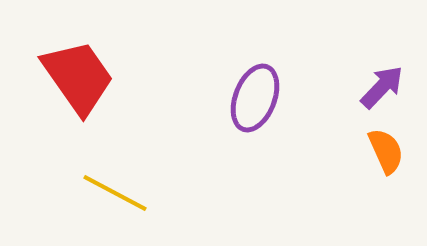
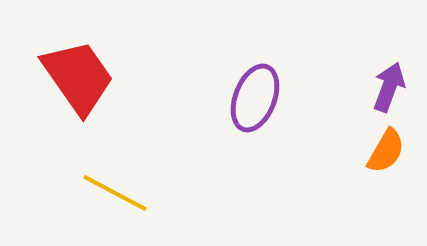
purple arrow: moved 7 px right; rotated 24 degrees counterclockwise
orange semicircle: rotated 54 degrees clockwise
